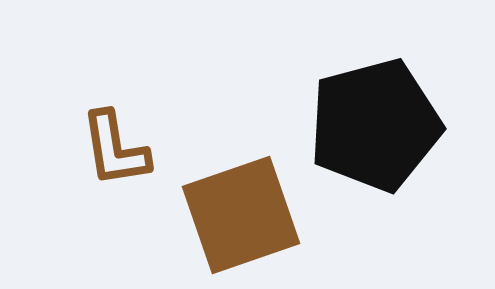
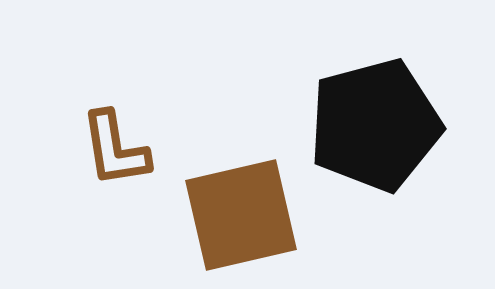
brown square: rotated 6 degrees clockwise
